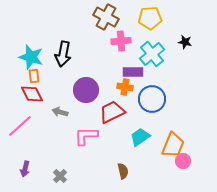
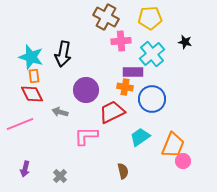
pink line: moved 2 px up; rotated 20 degrees clockwise
